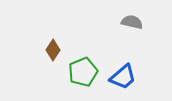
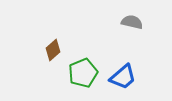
brown diamond: rotated 15 degrees clockwise
green pentagon: moved 1 px down
